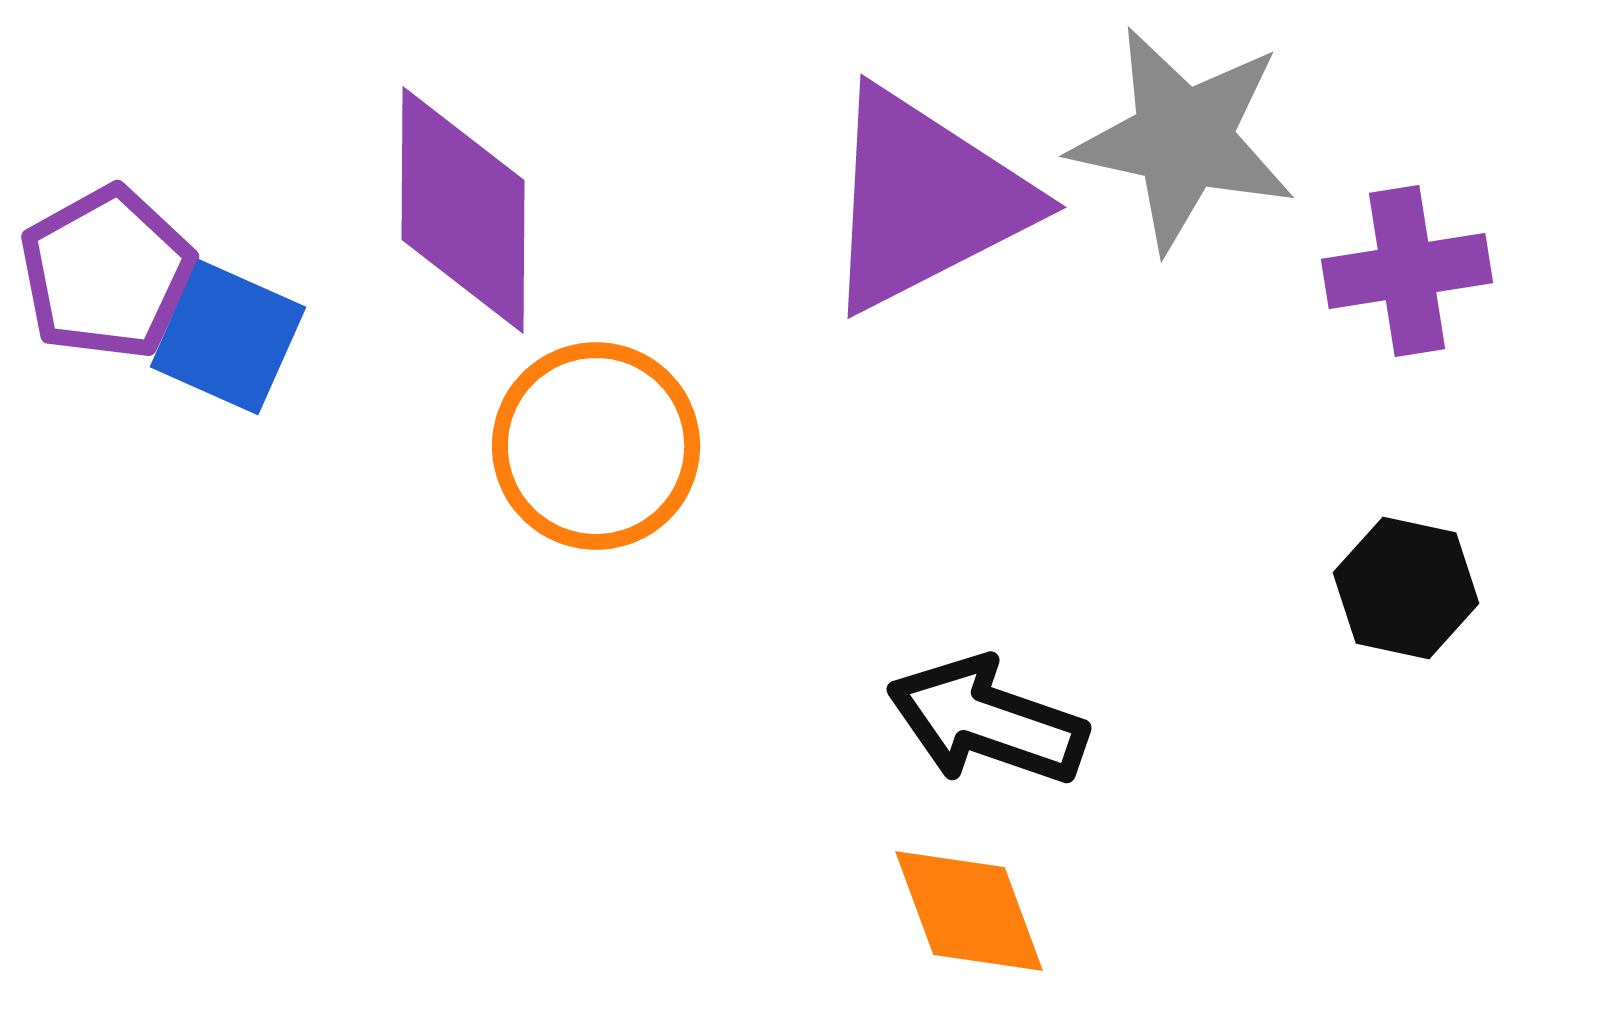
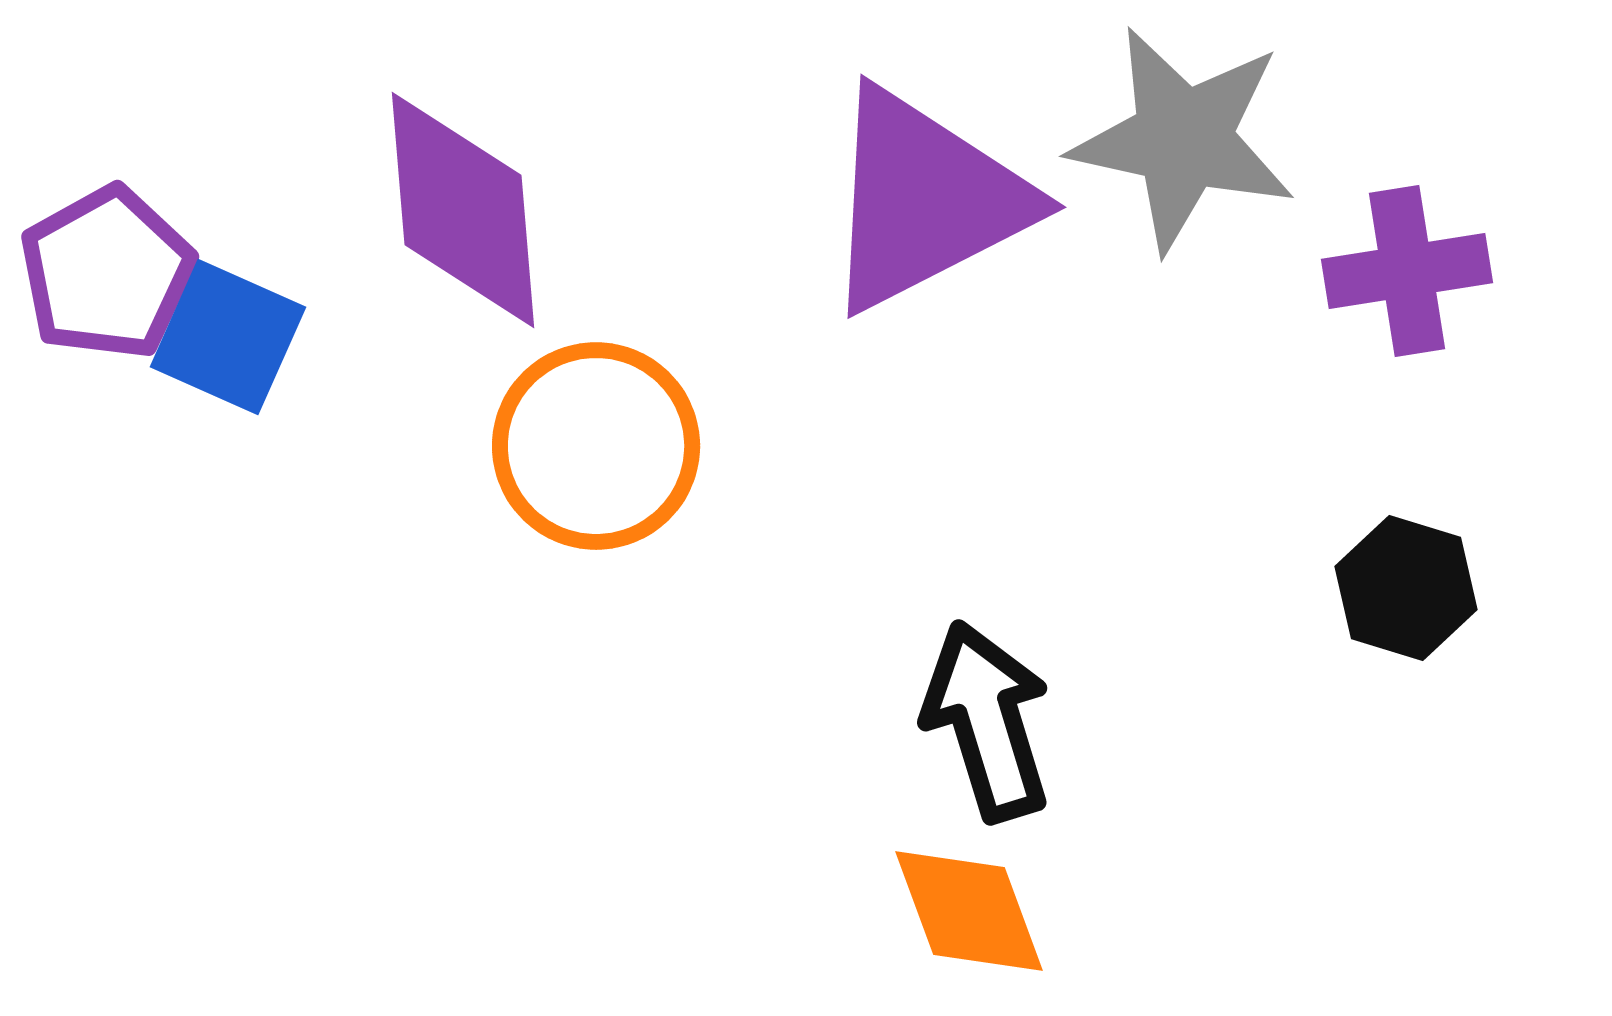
purple diamond: rotated 5 degrees counterclockwise
black hexagon: rotated 5 degrees clockwise
black arrow: rotated 54 degrees clockwise
